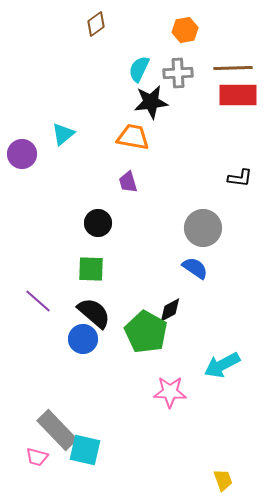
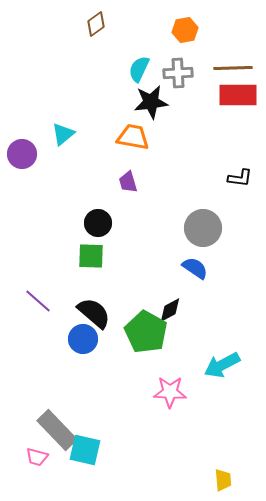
green square: moved 13 px up
yellow trapezoid: rotated 15 degrees clockwise
